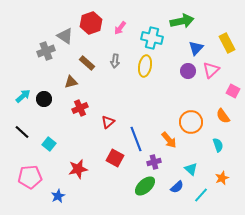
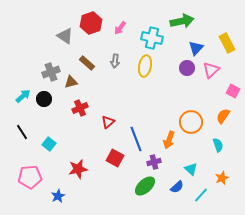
gray cross: moved 5 px right, 21 px down
purple circle: moved 1 px left, 3 px up
orange semicircle: rotated 70 degrees clockwise
black line: rotated 14 degrees clockwise
orange arrow: rotated 60 degrees clockwise
